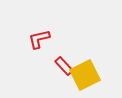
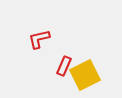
red rectangle: rotated 66 degrees clockwise
